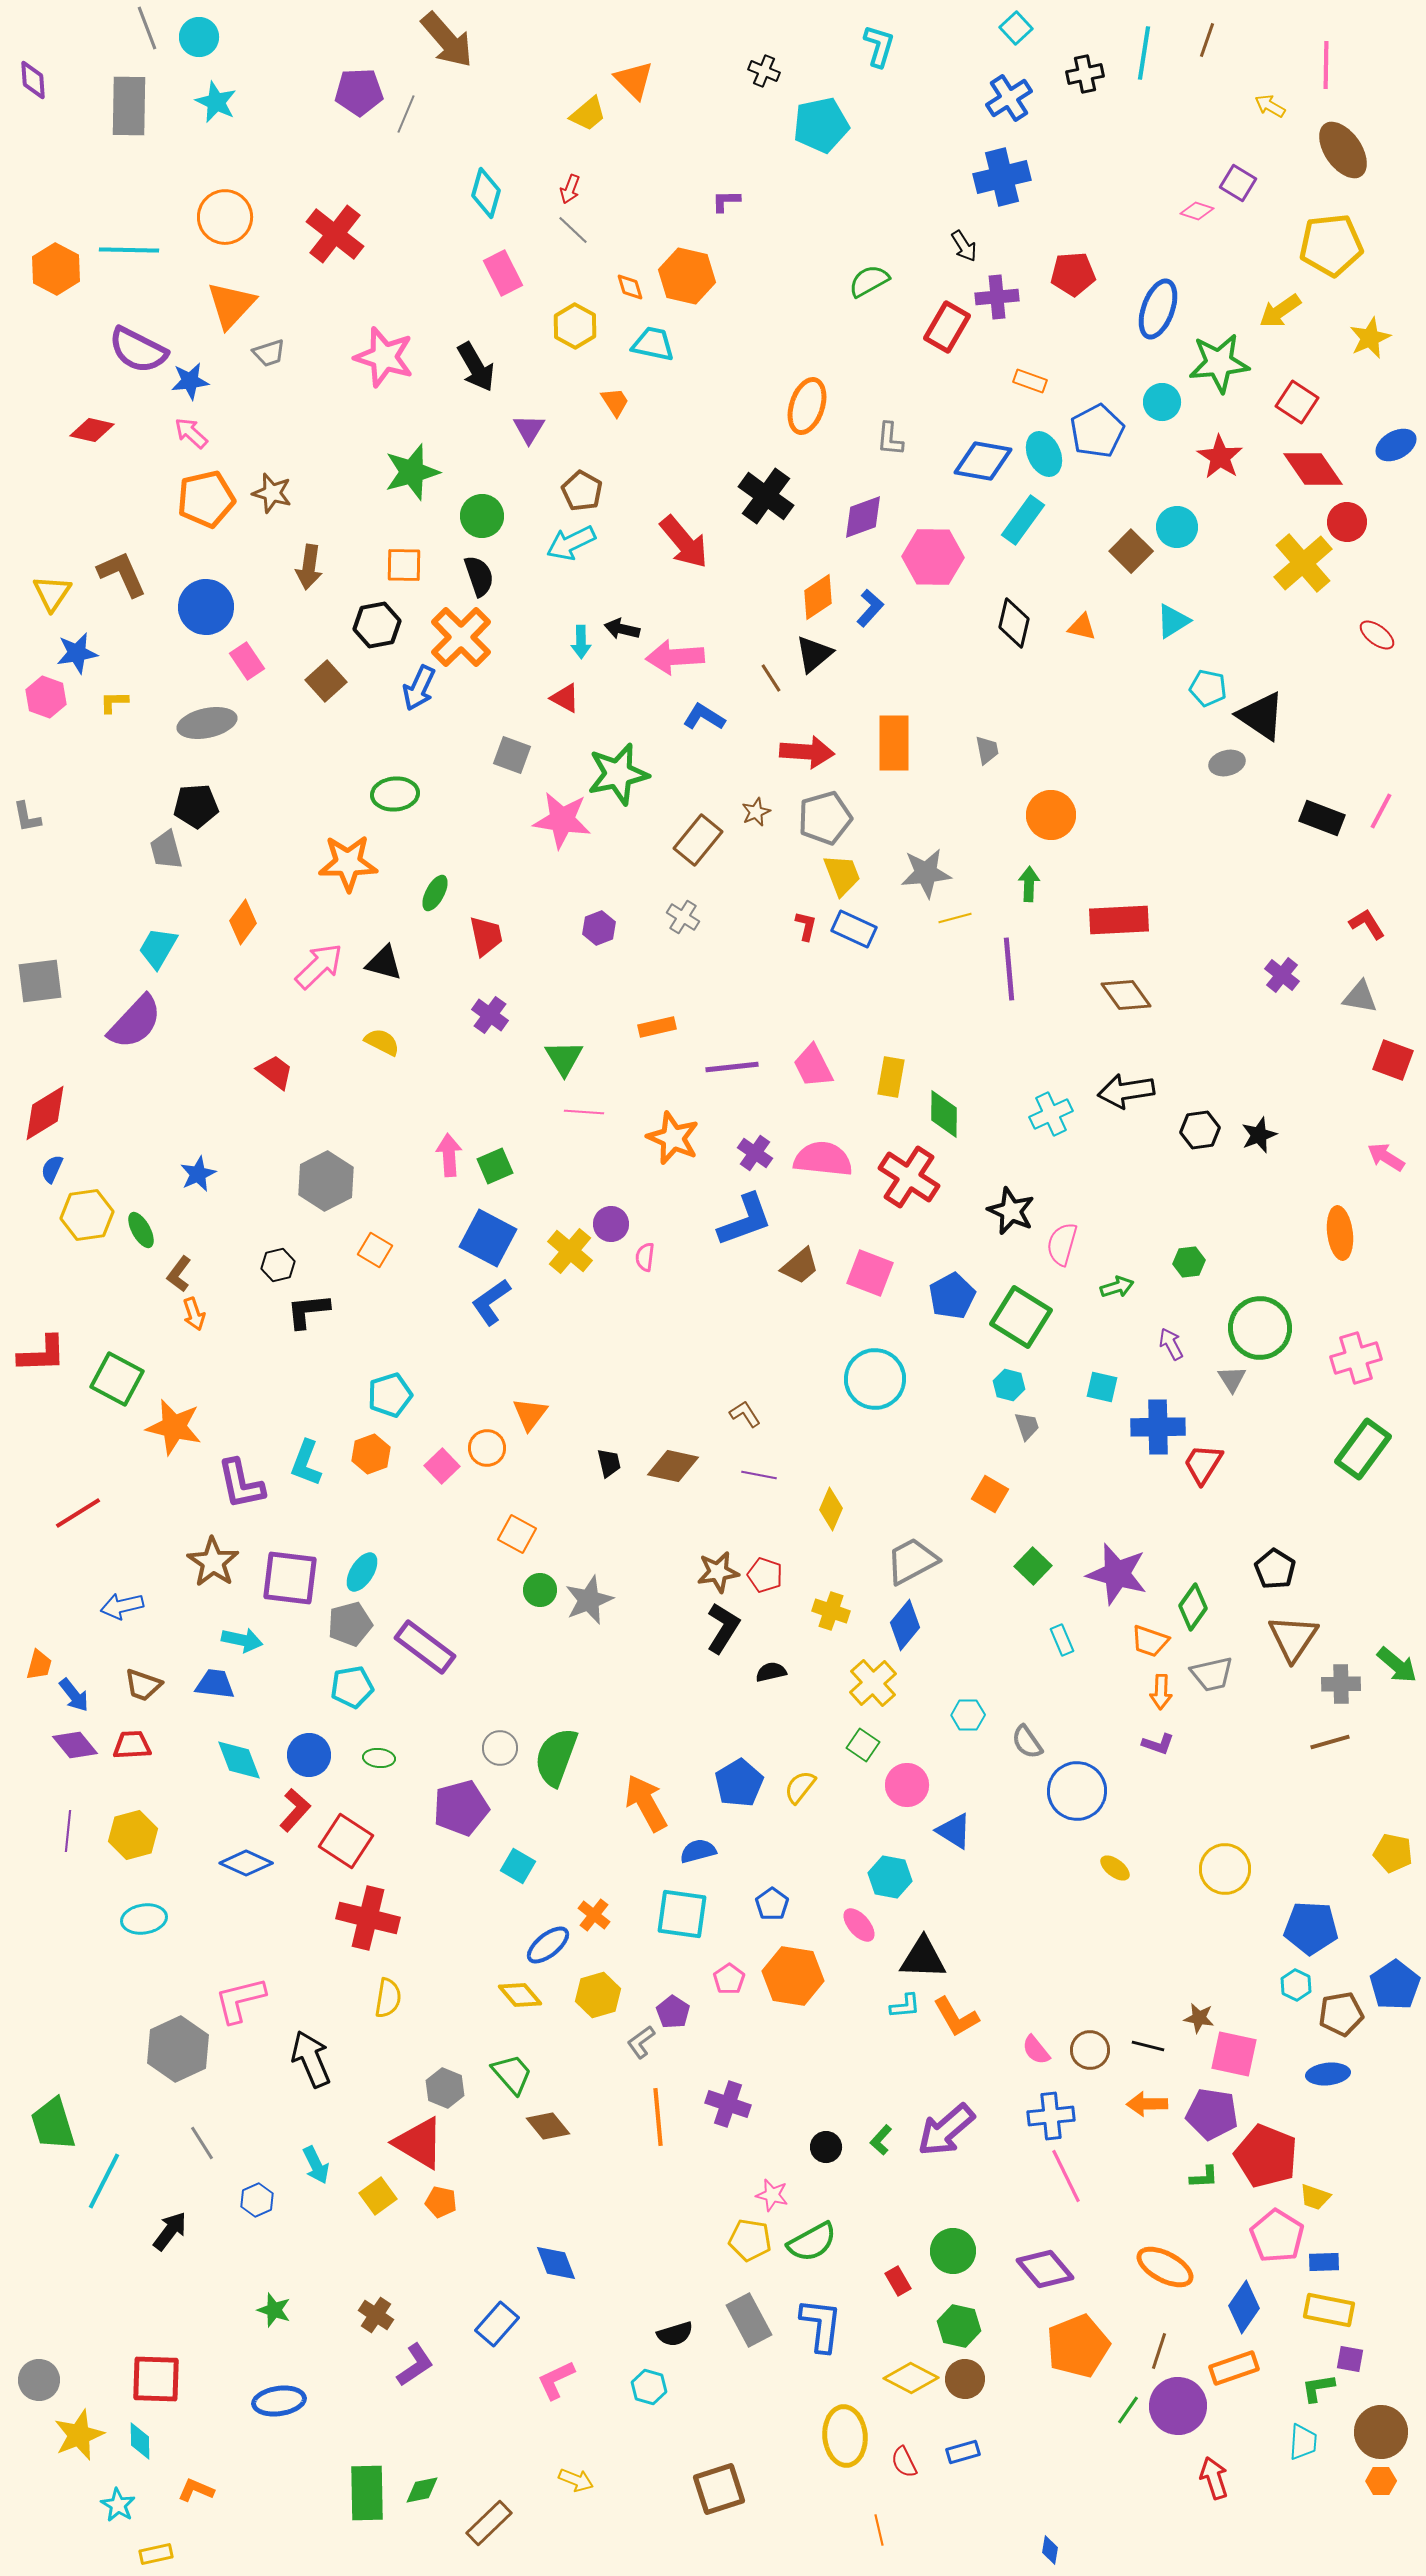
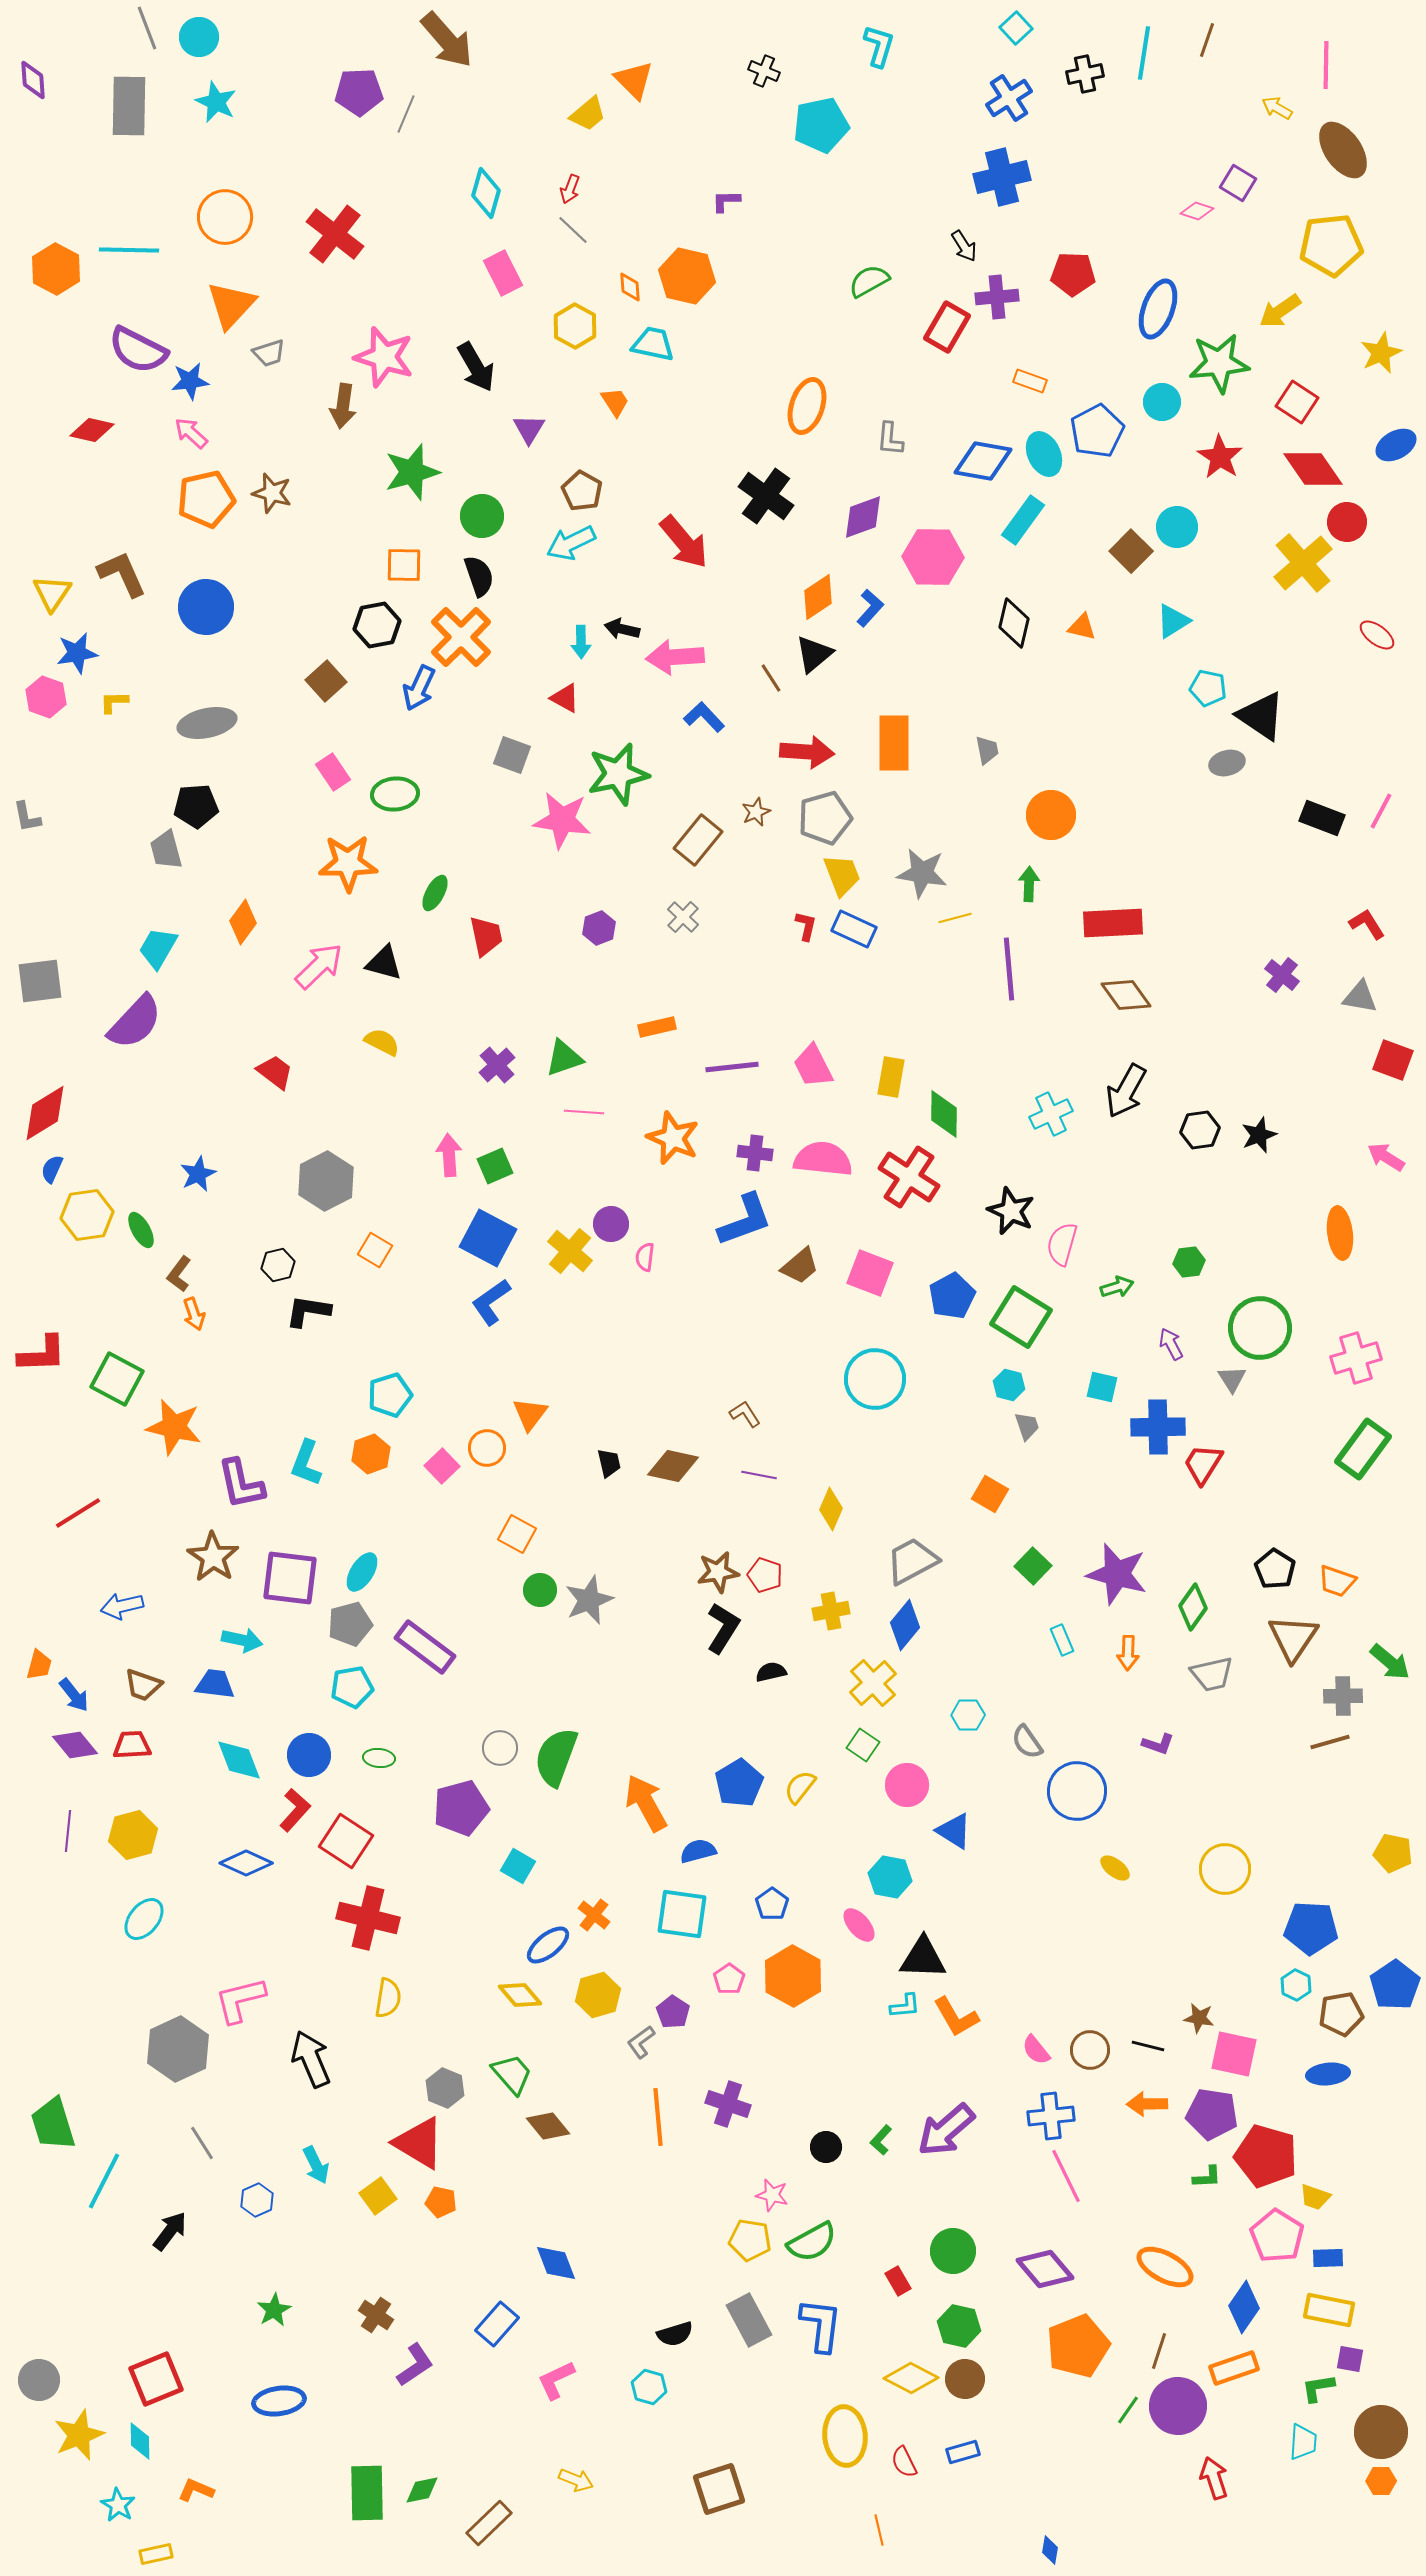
yellow arrow at (1270, 106): moved 7 px right, 2 px down
red pentagon at (1073, 274): rotated 6 degrees clockwise
orange diamond at (630, 287): rotated 12 degrees clockwise
yellow star at (1370, 338): moved 11 px right, 15 px down
brown arrow at (309, 567): moved 34 px right, 161 px up
pink rectangle at (247, 661): moved 86 px right, 111 px down
blue L-shape at (704, 717): rotated 15 degrees clockwise
gray star at (926, 873): moved 4 px left; rotated 15 degrees clockwise
gray cross at (683, 917): rotated 12 degrees clockwise
red rectangle at (1119, 920): moved 6 px left, 3 px down
purple cross at (490, 1015): moved 7 px right, 50 px down; rotated 12 degrees clockwise
green triangle at (564, 1058): rotated 42 degrees clockwise
black arrow at (1126, 1091): rotated 52 degrees counterclockwise
purple cross at (755, 1153): rotated 28 degrees counterclockwise
black L-shape at (308, 1311): rotated 15 degrees clockwise
brown star at (213, 1562): moved 5 px up
yellow cross at (831, 1611): rotated 30 degrees counterclockwise
orange trapezoid at (1150, 1641): moved 187 px right, 60 px up
green arrow at (1397, 1665): moved 7 px left, 3 px up
gray cross at (1341, 1684): moved 2 px right, 12 px down
orange arrow at (1161, 1692): moved 33 px left, 39 px up
cyan ellipse at (144, 1919): rotated 42 degrees counterclockwise
orange hexagon at (793, 1976): rotated 20 degrees clockwise
red pentagon at (1266, 2156): rotated 6 degrees counterclockwise
green L-shape at (1204, 2177): moved 3 px right
blue rectangle at (1324, 2262): moved 4 px right, 4 px up
green star at (274, 2310): rotated 24 degrees clockwise
red square at (156, 2379): rotated 24 degrees counterclockwise
